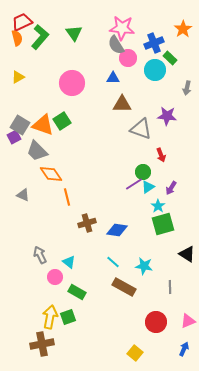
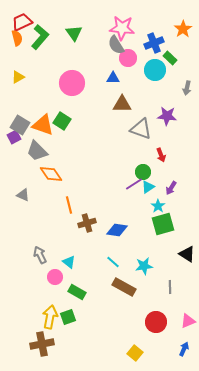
green square at (62, 121): rotated 24 degrees counterclockwise
orange line at (67, 197): moved 2 px right, 8 px down
cyan star at (144, 266): rotated 18 degrees counterclockwise
